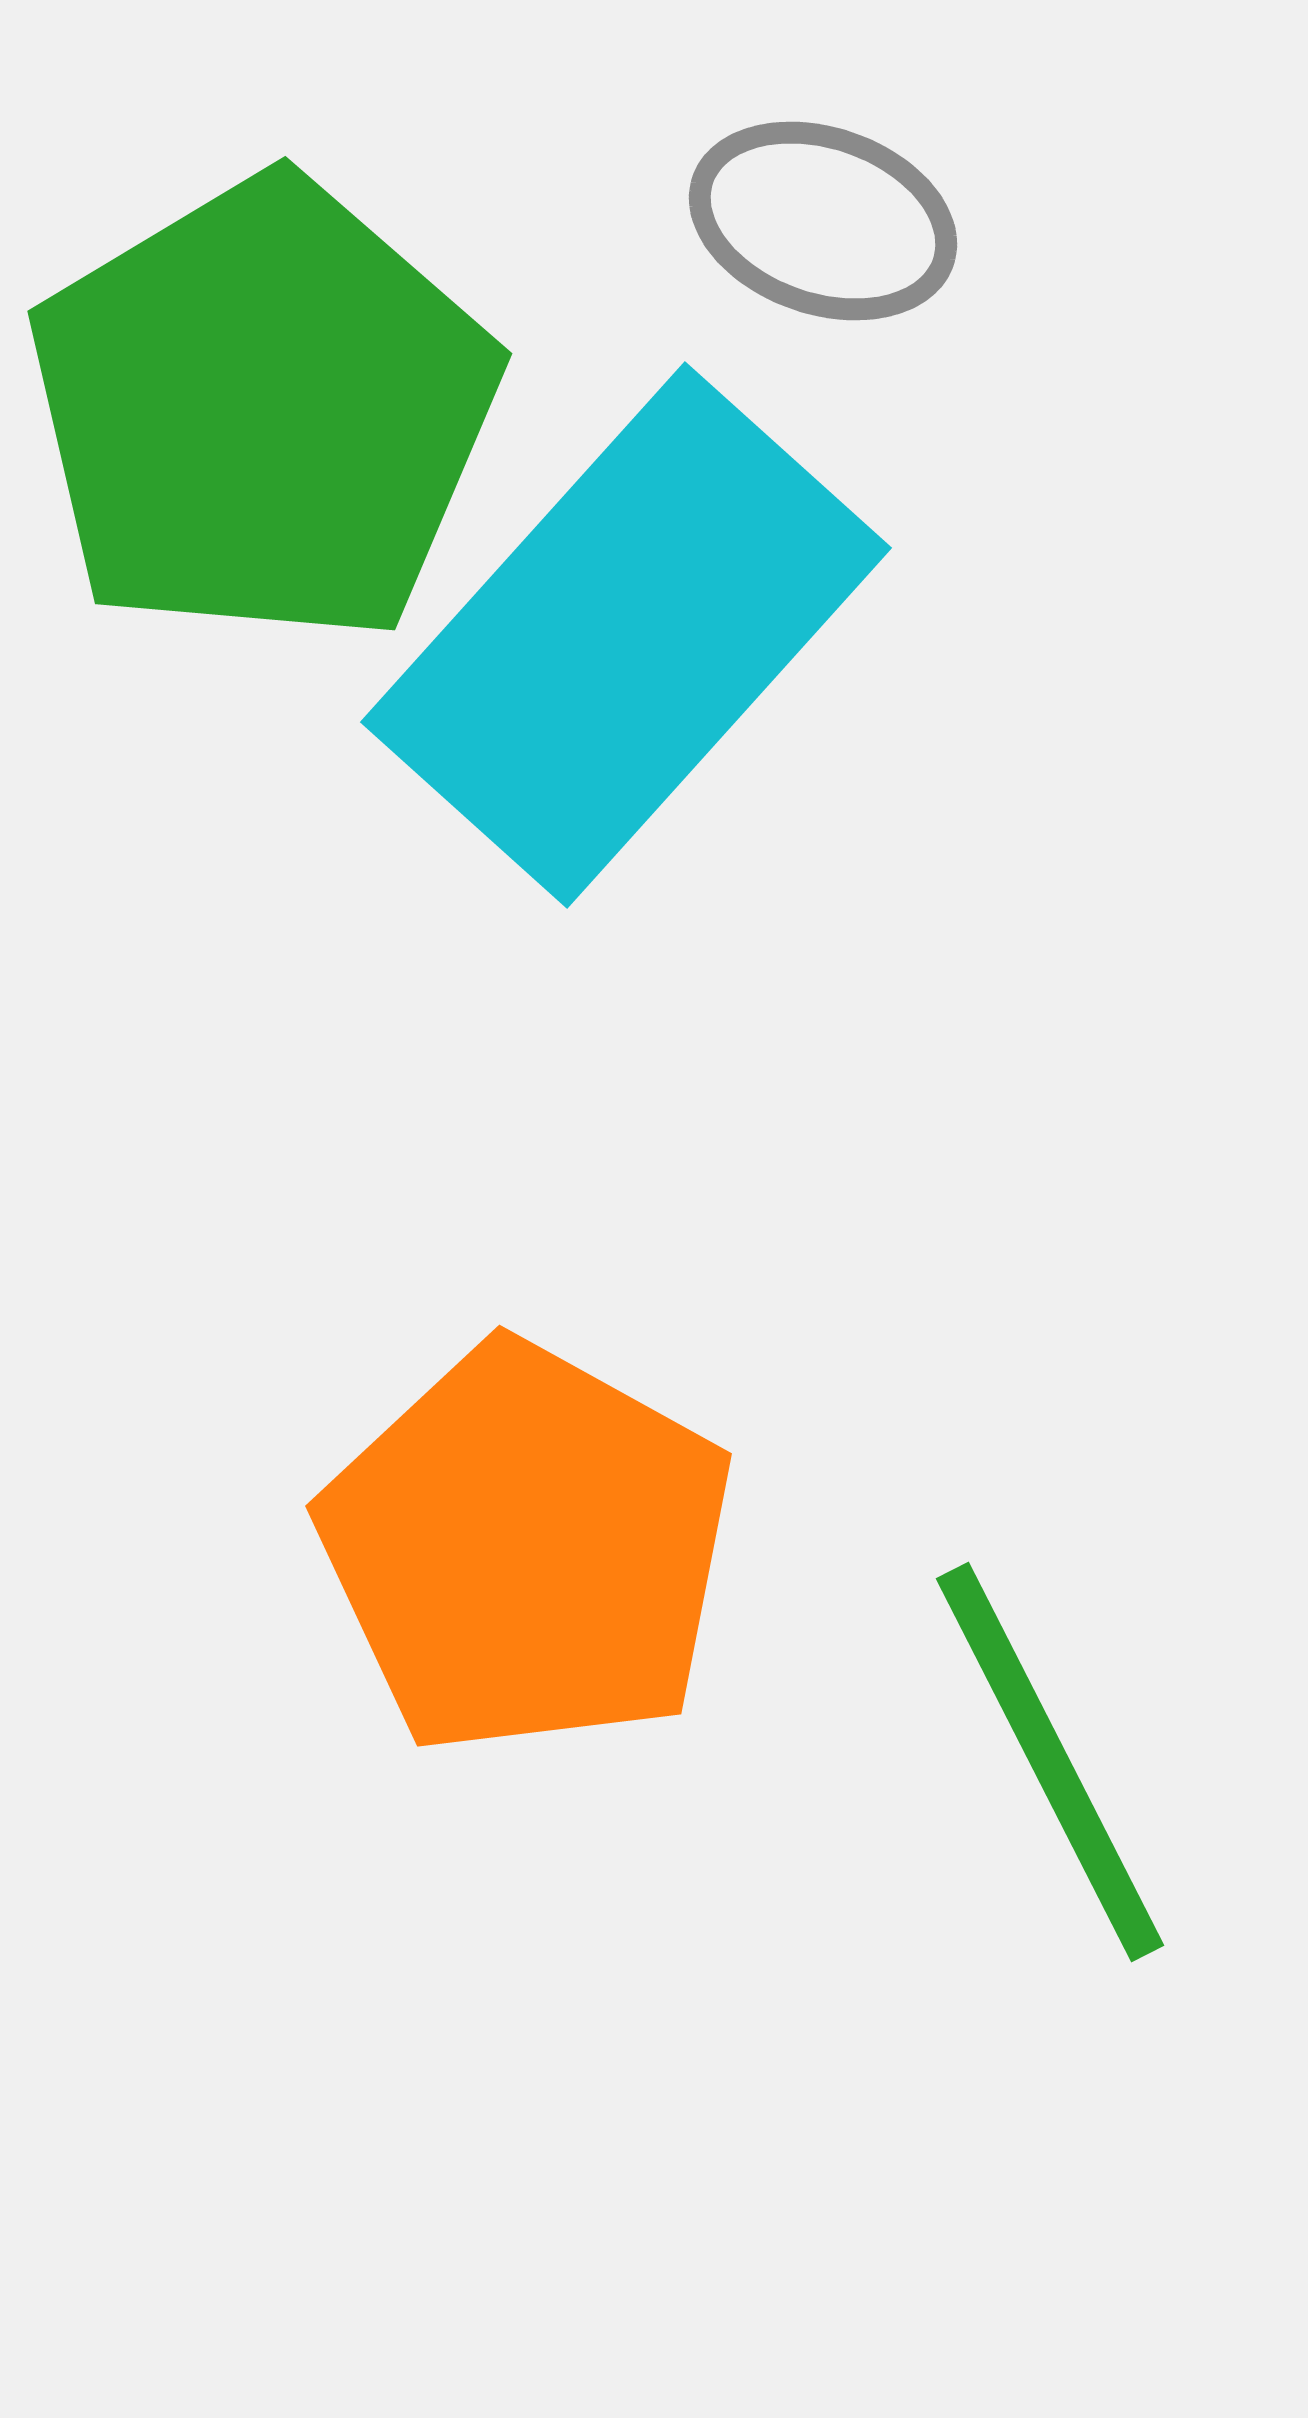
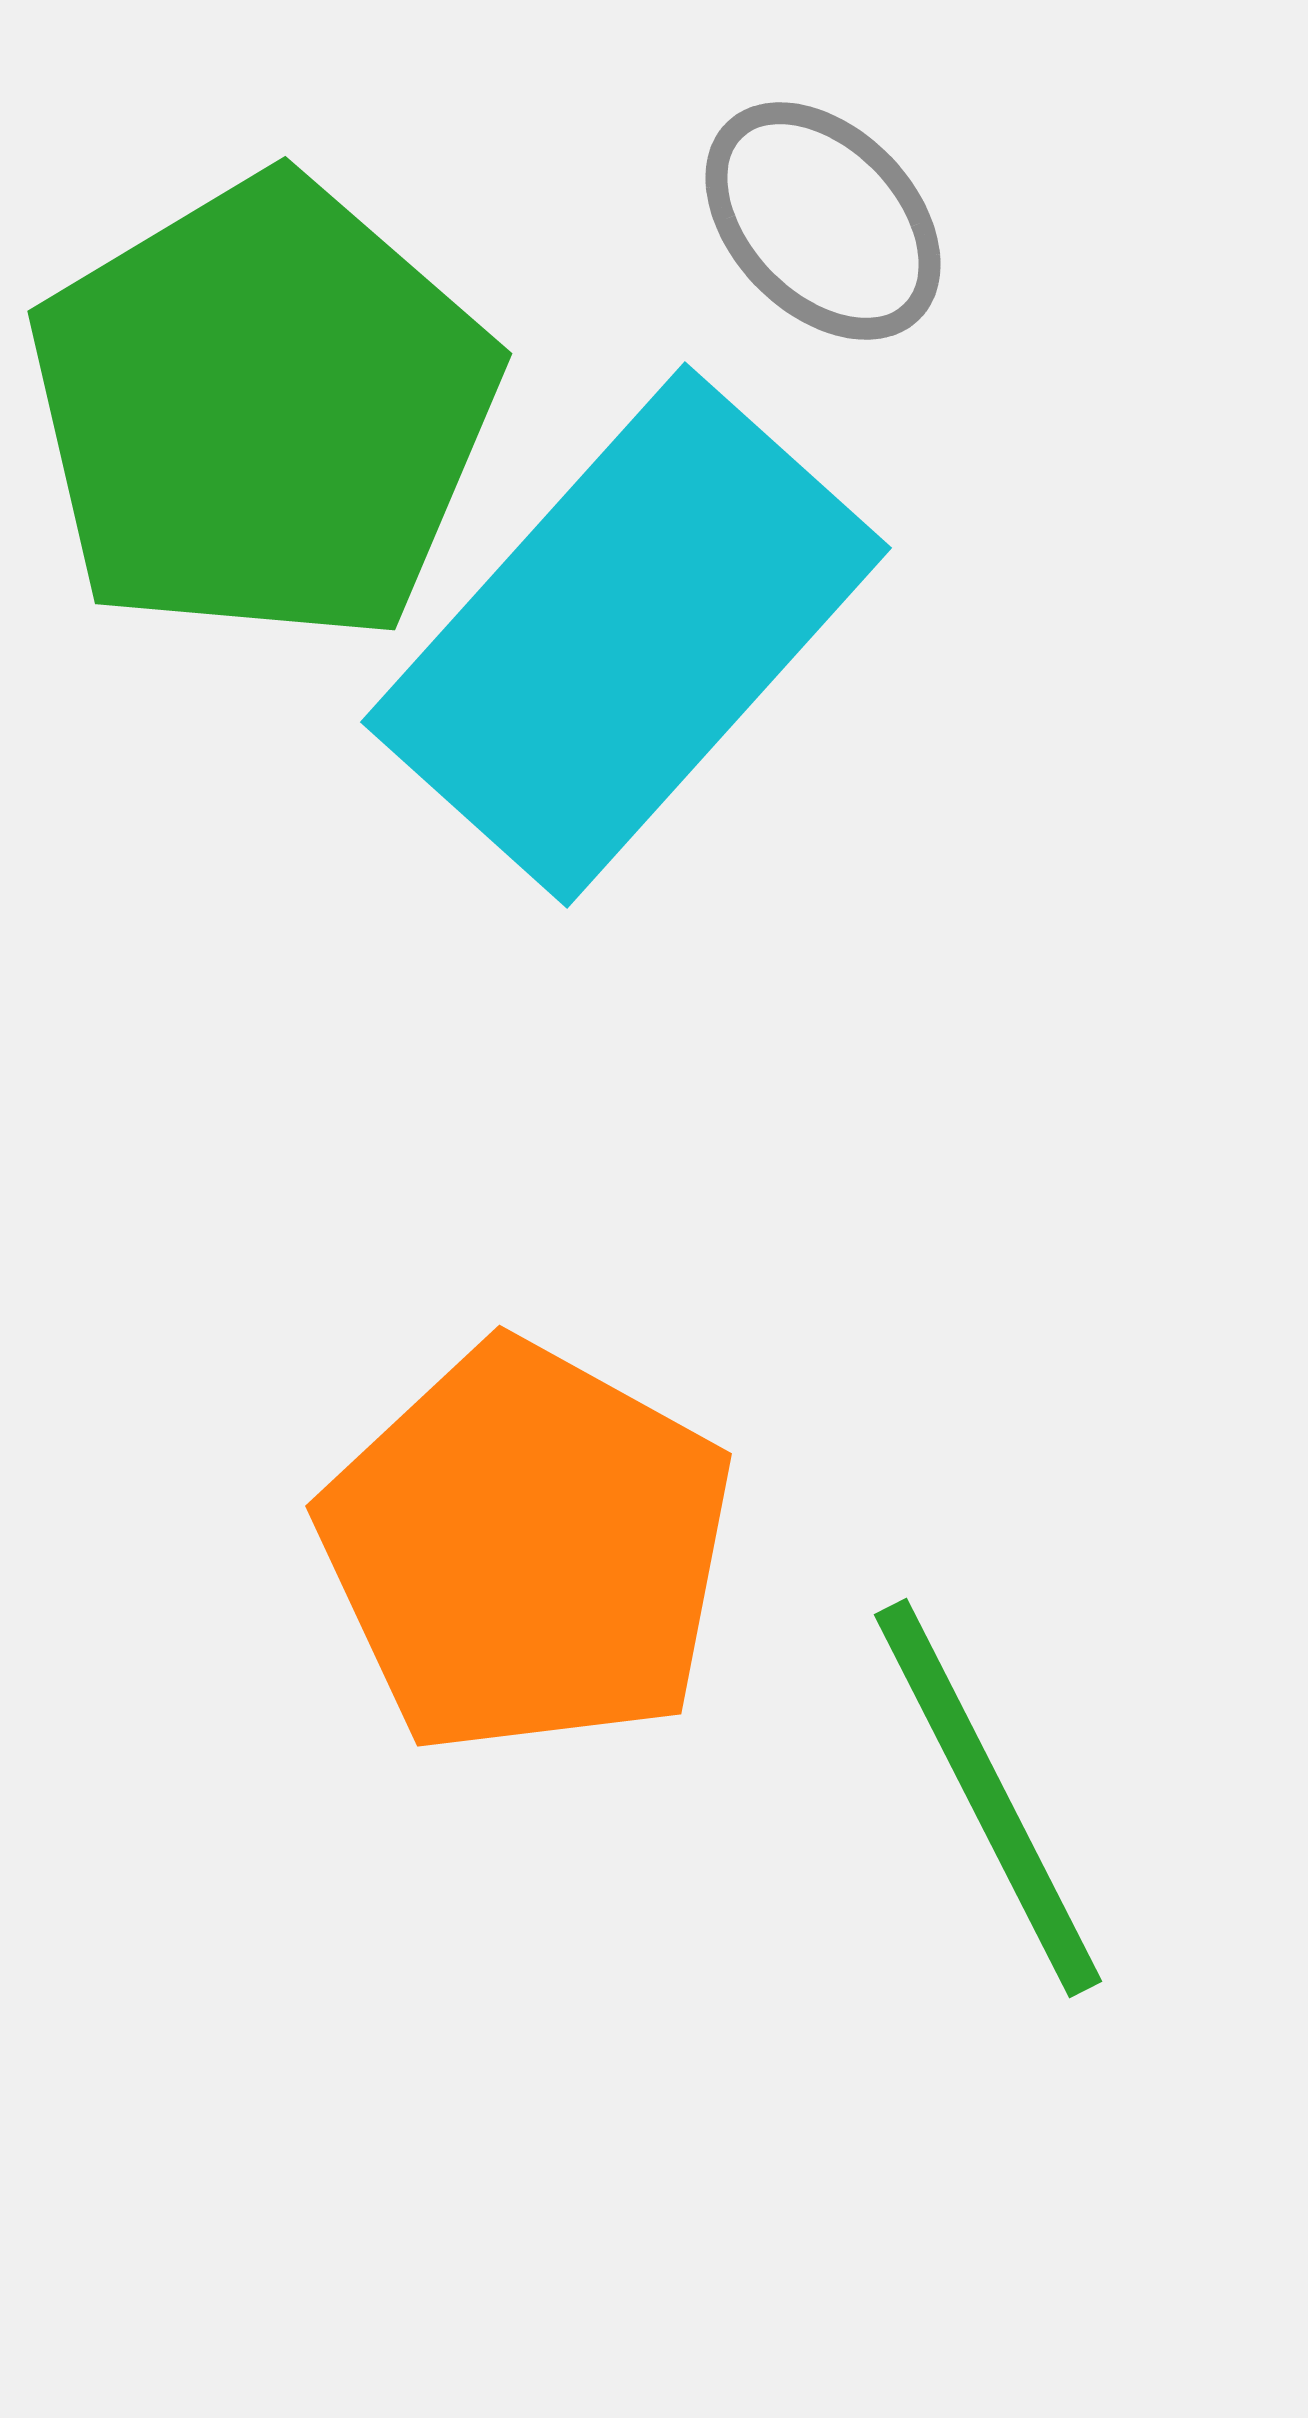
gray ellipse: rotated 27 degrees clockwise
green line: moved 62 px left, 36 px down
